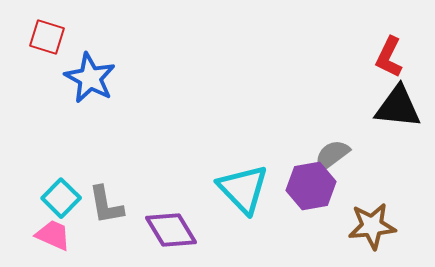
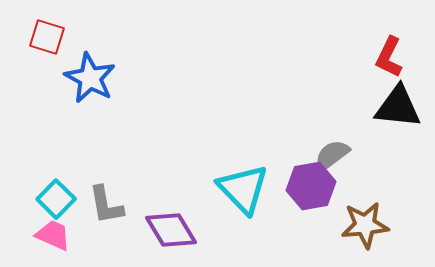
cyan square: moved 5 px left, 1 px down
brown star: moved 7 px left, 1 px up
